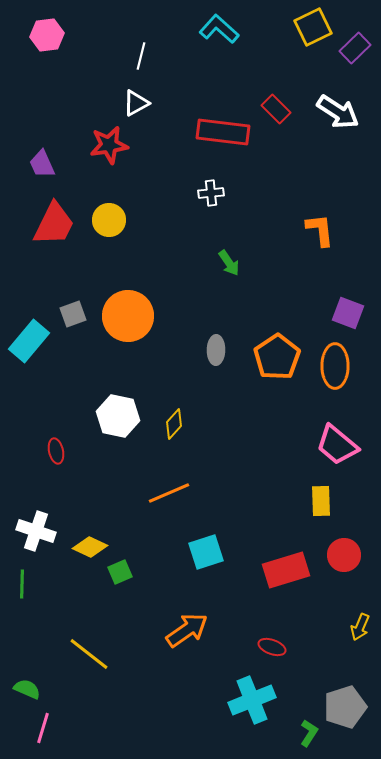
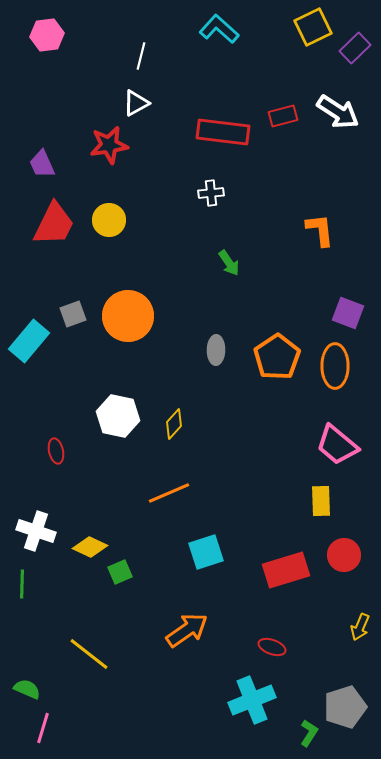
red rectangle at (276, 109): moved 7 px right, 7 px down; rotated 60 degrees counterclockwise
